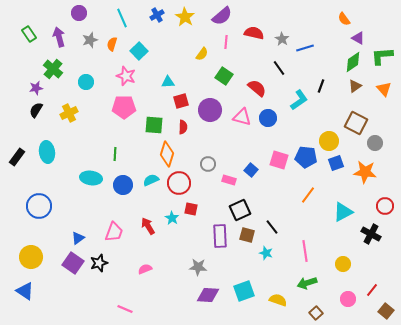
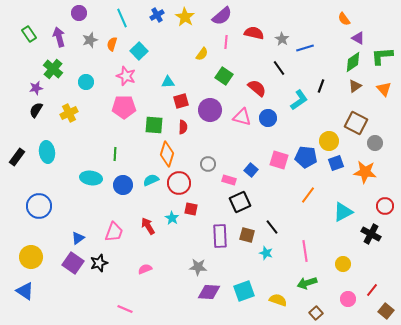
black square at (240, 210): moved 8 px up
purple diamond at (208, 295): moved 1 px right, 3 px up
